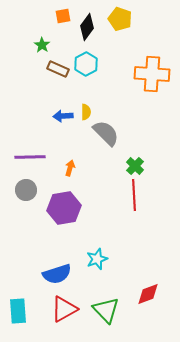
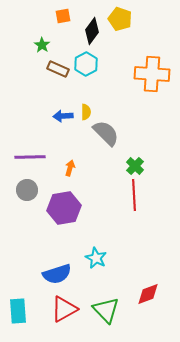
black diamond: moved 5 px right, 4 px down
gray circle: moved 1 px right
cyan star: moved 1 px left, 1 px up; rotated 25 degrees counterclockwise
